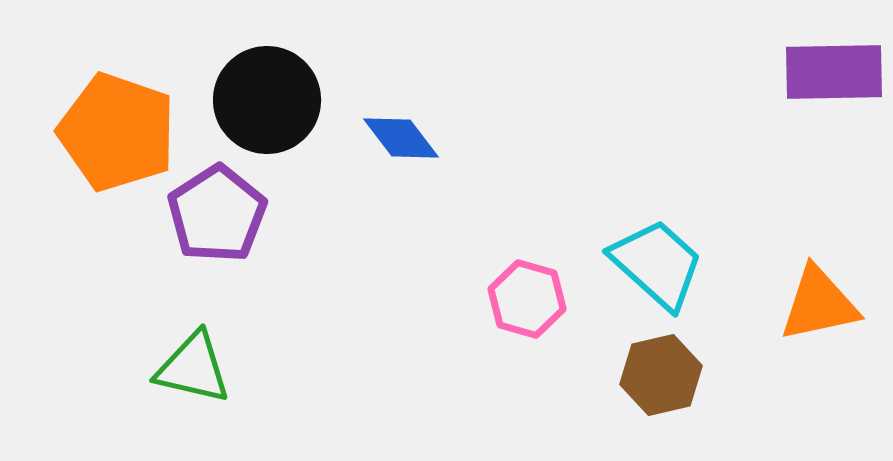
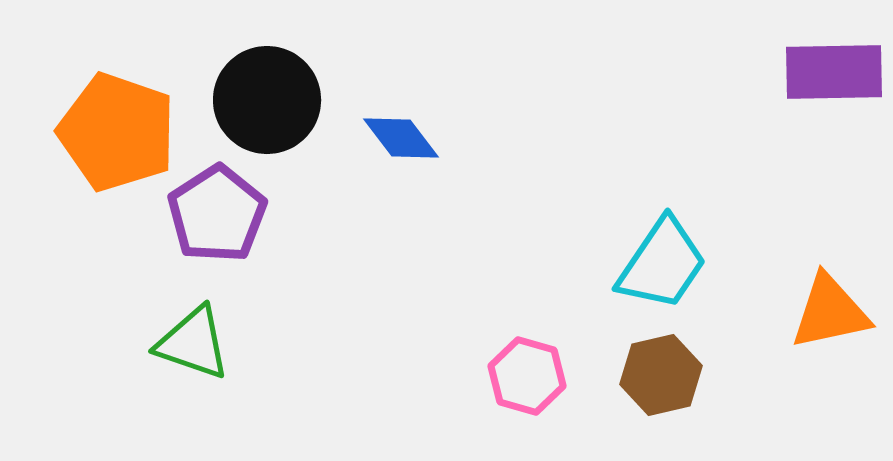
cyan trapezoid: moved 5 px right; rotated 82 degrees clockwise
pink hexagon: moved 77 px down
orange triangle: moved 11 px right, 8 px down
green triangle: moved 25 px up; rotated 6 degrees clockwise
